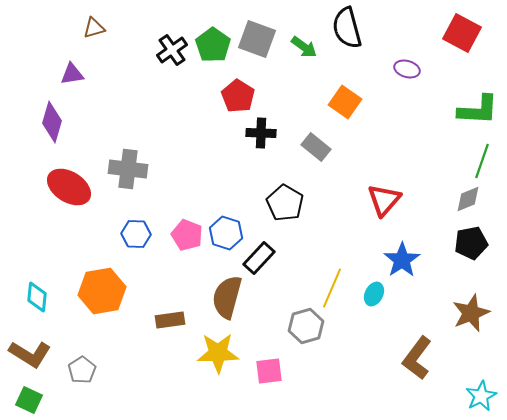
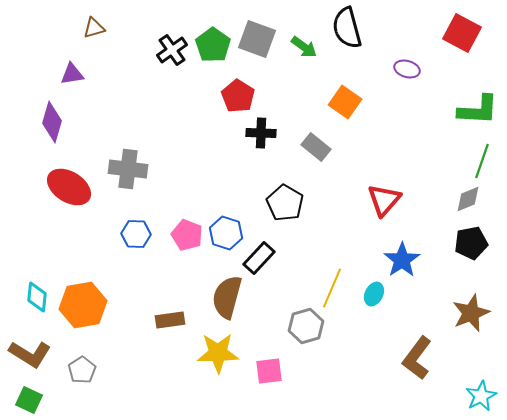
orange hexagon at (102, 291): moved 19 px left, 14 px down
